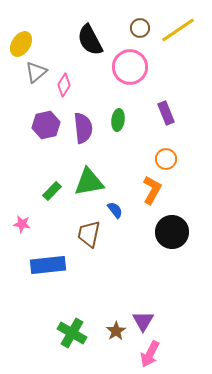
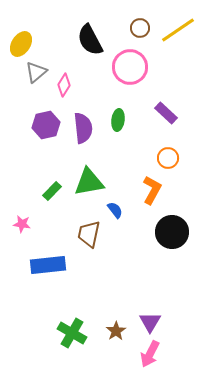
purple rectangle: rotated 25 degrees counterclockwise
orange circle: moved 2 px right, 1 px up
purple triangle: moved 7 px right, 1 px down
